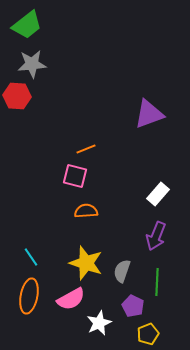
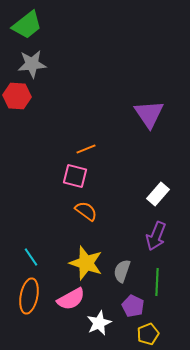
purple triangle: rotated 44 degrees counterclockwise
orange semicircle: rotated 40 degrees clockwise
